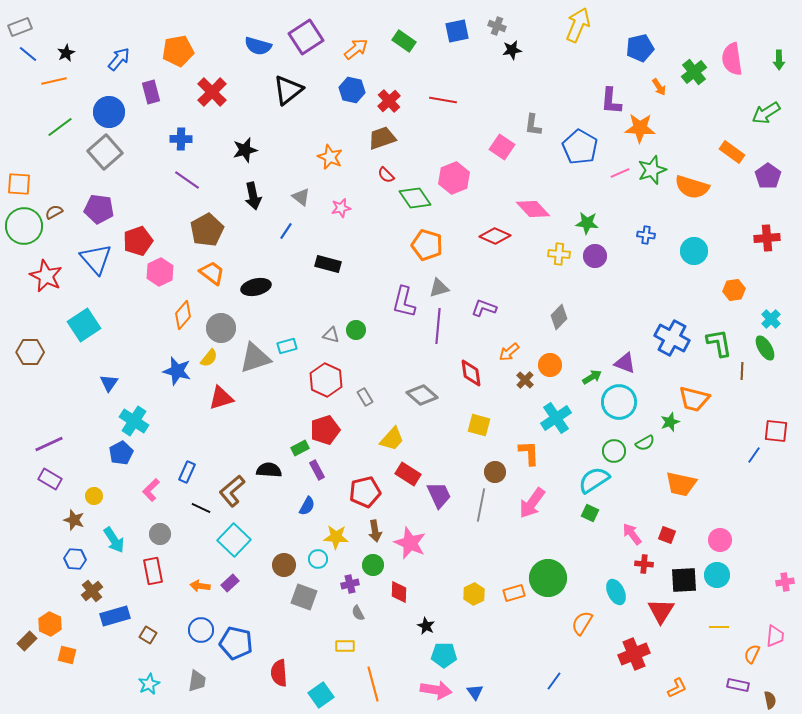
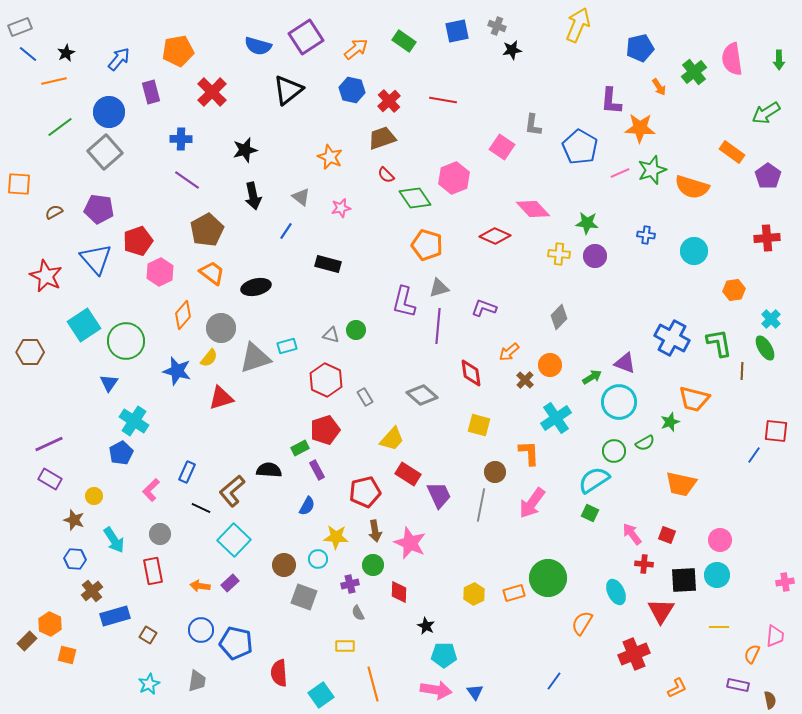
green circle at (24, 226): moved 102 px right, 115 px down
